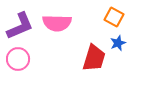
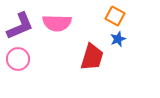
orange square: moved 1 px right, 1 px up
blue star: moved 4 px up
red trapezoid: moved 2 px left, 1 px up
